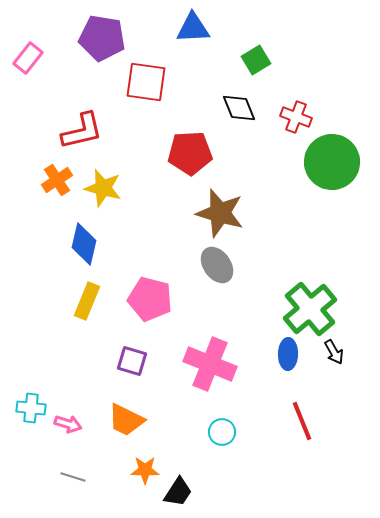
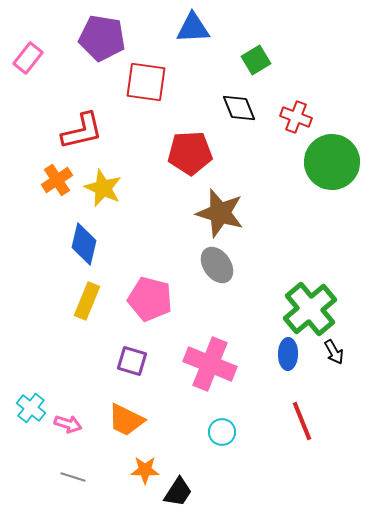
yellow star: rotated 9 degrees clockwise
cyan cross: rotated 32 degrees clockwise
